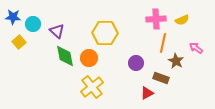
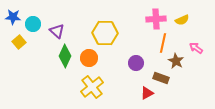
green diamond: rotated 35 degrees clockwise
